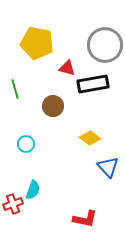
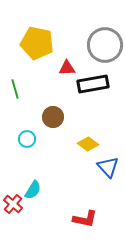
red triangle: rotated 18 degrees counterclockwise
brown circle: moved 11 px down
yellow diamond: moved 2 px left, 6 px down
cyan circle: moved 1 px right, 5 px up
cyan semicircle: rotated 12 degrees clockwise
red cross: rotated 30 degrees counterclockwise
